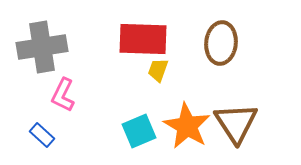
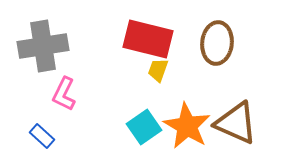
red rectangle: moved 5 px right; rotated 12 degrees clockwise
brown ellipse: moved 4 px left
gray cross: moved 1 px right, 1 px up
pink L-shape: moved 1 px right, 1 px up
brown triangle: rotated 33 degrees counterclockwise
cyan square: moved 5 px right, 4 px up; rotated 12 degrees counterclockwise
blue rectangle: moved 1 px down
